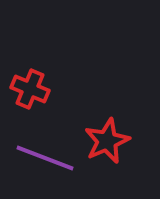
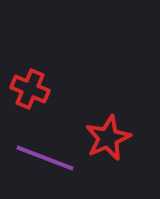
red star: moved 1 px right, 3 px up
